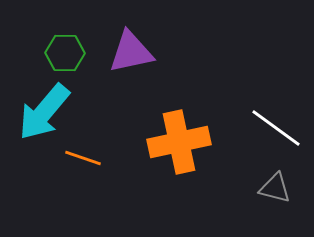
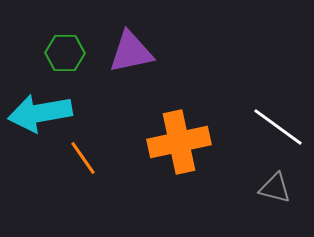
cyan arrow: moved 4 px left, 1 px down; rotated 40 degrees clockwise
white line: moved 2 px right, 1 px up
orange line: rotated 36 degrees clockwise
